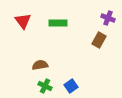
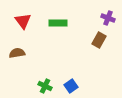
brown semicircle: moved 23 px left, 12 px up
